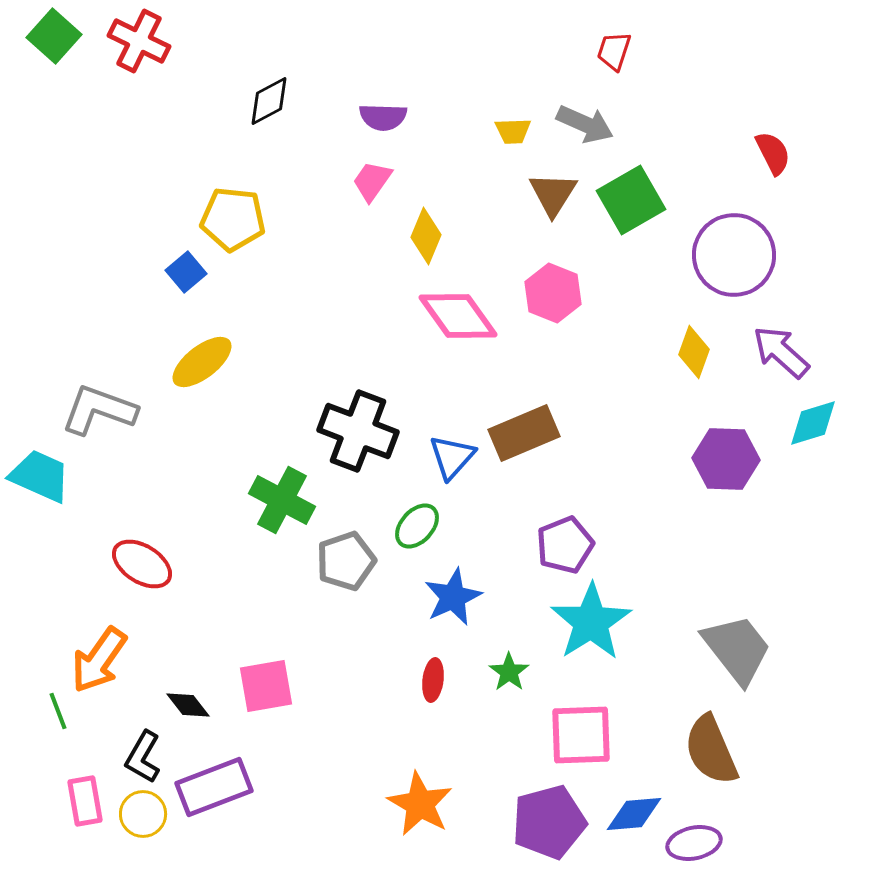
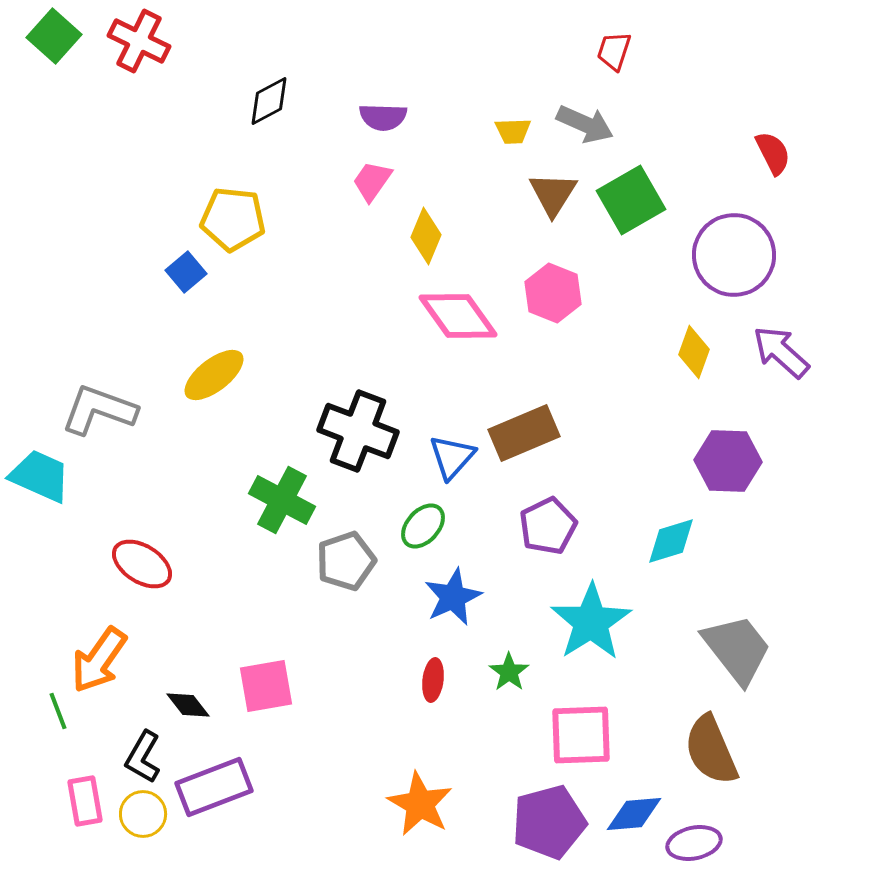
yellow ellipse at (202, 362): moved 12 px right, 13 px down
cyan diamond at (813, 423): moved 142 px left, 118 px down
purple hexagon at (726, 459): moved 2 px right, 2 px down
green ellipse at (417, 526): moved 6 px right
purple pentagon at (565, 545): moved 17 px left, 19 px up; rotated 4 degrees counterclockwise
